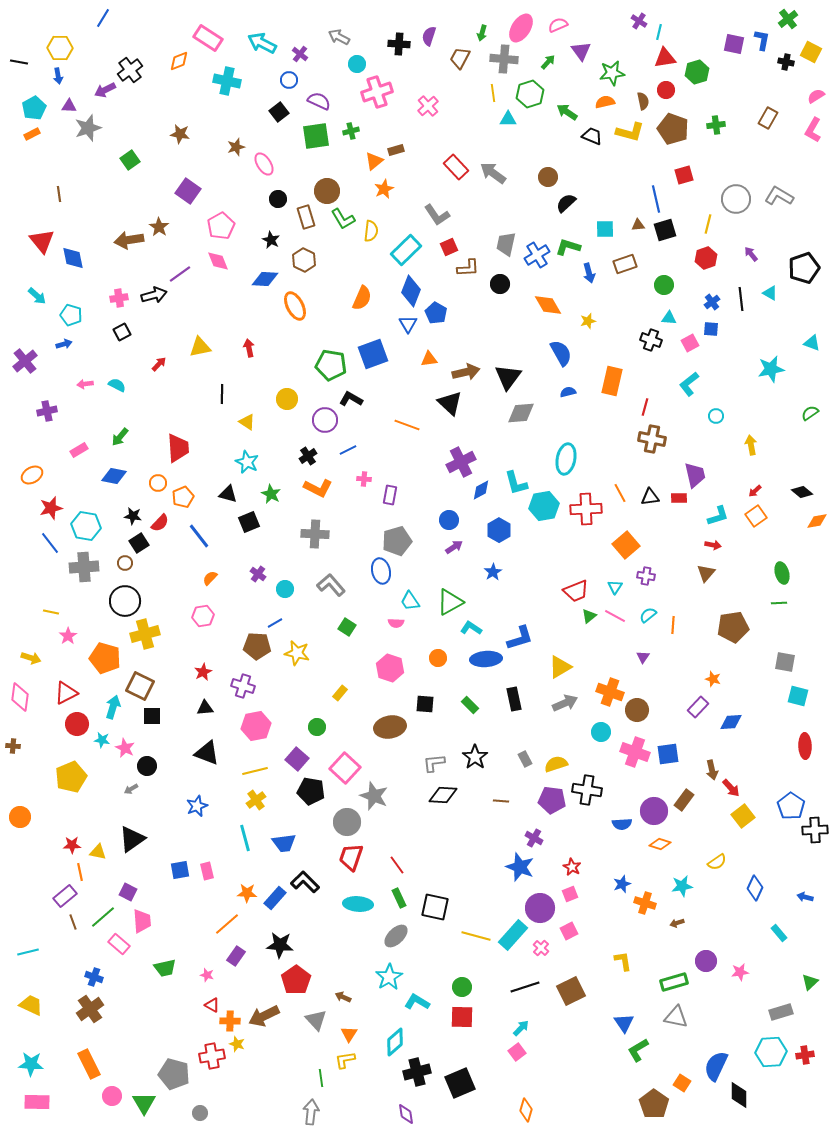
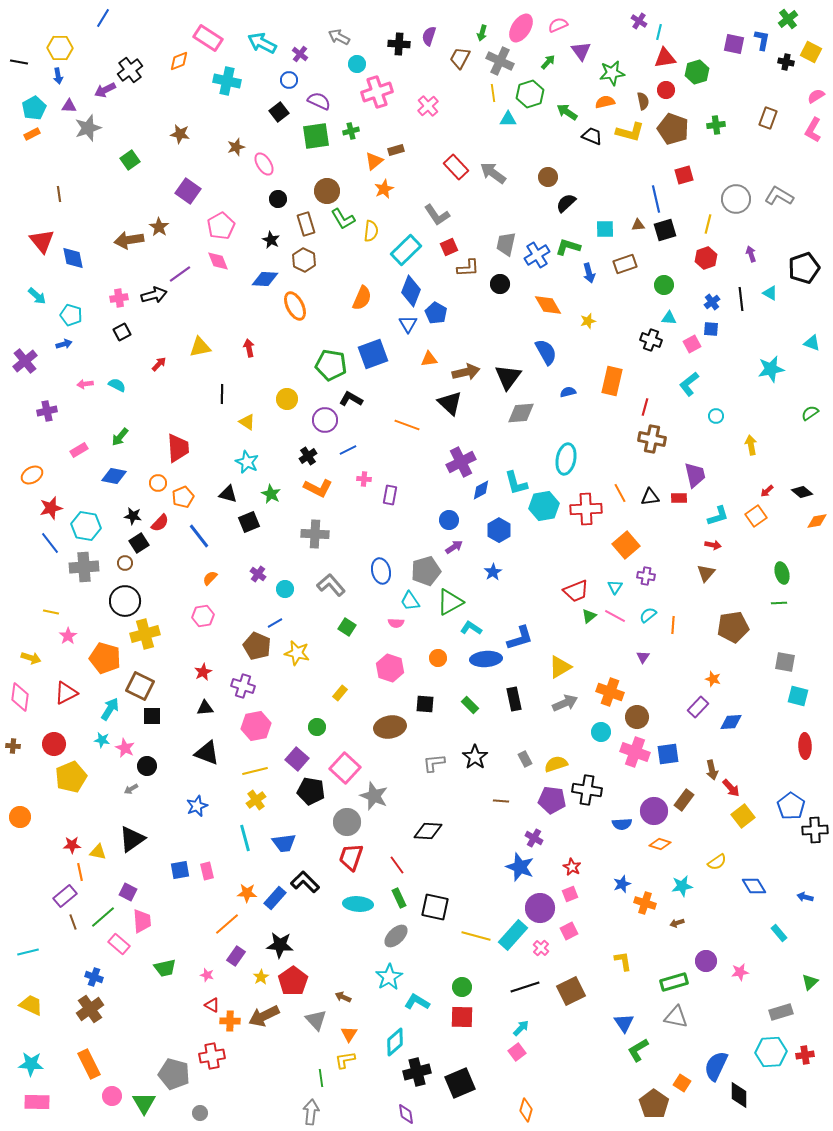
gray cross at (504, 59): moved 4 px left, 2 px down; rotated 20 degrees clockwise
brown rectangle at (768, 118): rotated 10 degrees counterclockwise
brown rectangle at (306, 217): moved 7 px down
purple arrow at (751, 254): rotated 21 degrees clockwise
pink square at (690, 343): moved 2 px right, 1 px down
blue semicircle at (561, 353): moved 15 px left, 1 px up
red arrow at (755, 491): moved 12 px right
gray pentagon at (397, 541): moved 29 px right, 30 px down
brown pentagon at (257, 646): rotated 20 degrees clockwise
cyan arrow at (113, 707): moved 3 px left, 2 px down; rotated 15 degrees clockwise
brown circle at (637, 710): moved 7 px down
red circle at (77, 724): moved 23 px left, 20 px down
black diamond at (443, 795): moved 15 px left, 36 px down
blue diamond at (755, 888): moved 1 px left, 2 px up; rotated 55 degrees counterclockwise
red pentagon at (296, 980): moved 3 px left, 1 px down
yellow star at (237, 1044): moved 24 px right, 67 px up; rotated 21 degrees clockwise
